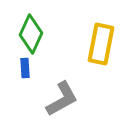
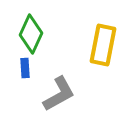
yellow rectangle: moved 2 px right, 1 px down
gray L-shape: moved 3 px left, 5 px up
